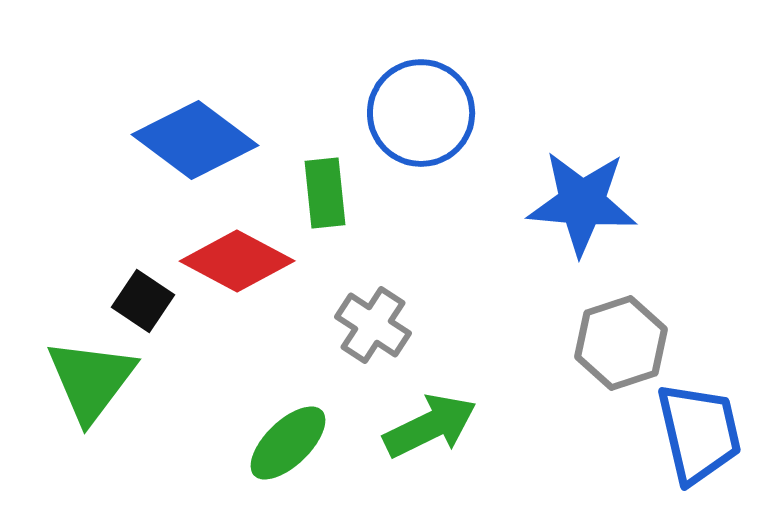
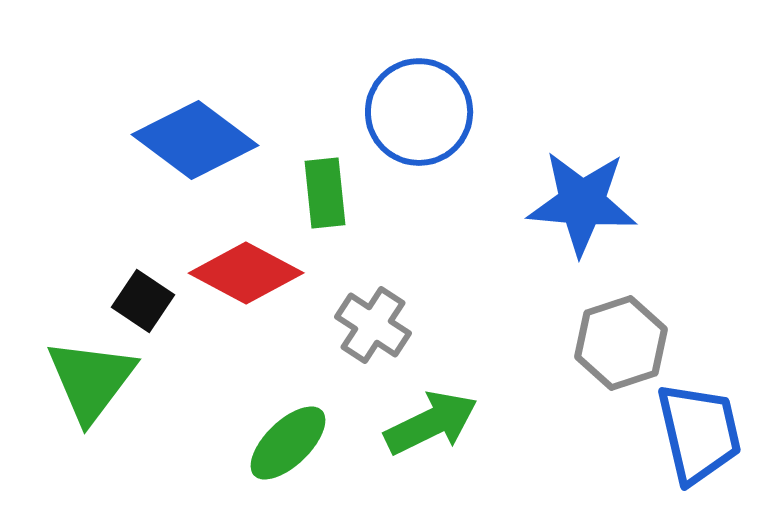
blue circle: moved 2 px left, 1 px up
red diamond: moved 9 px right, 12 px down
green arrow: moved 1 px right, 3 px up
